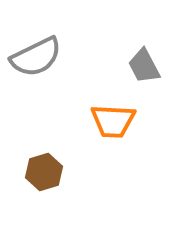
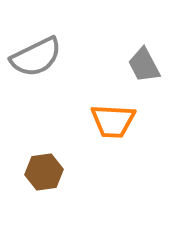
gray trapezoid: moved 1 px up
brown hexagon: rotated 9 degrees clockwise
